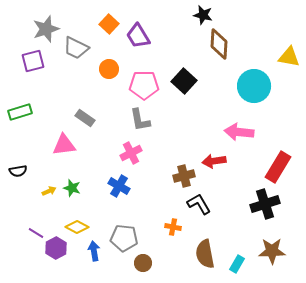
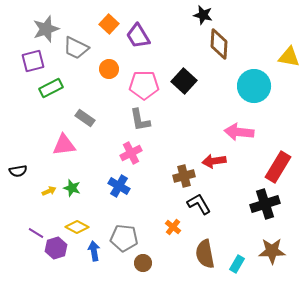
green rectangle: moved 31 px right, 24 px up; rotated 10 degrees counterclockwise
orange cross: rotated 28 degrees clockwise
purple hexagon: rotated 10 degrees clockwise
